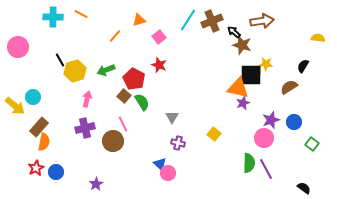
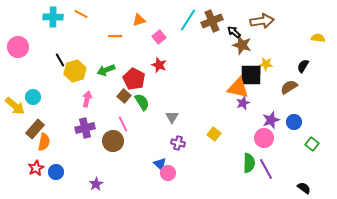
orange line at (115, 36): rotated 48 degrees clockwise
brown rectangle at (39, 127): moved 4 px left, 2 px down
